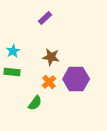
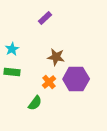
cyan star: moved 1 px left, 2 px up
brown star: moved 5 px right
